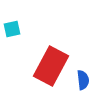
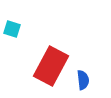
cyan square: rotated 30 degrees clockwise
